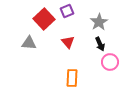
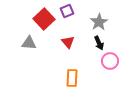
black arrow: moved 1 px left, 1 px up
pink circle: moved 1 px up
